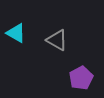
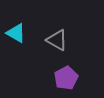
purple pentagon: moved 15 px left
